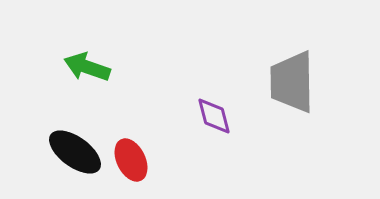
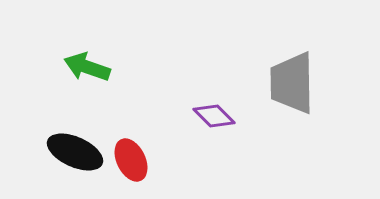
gray trapezoid: moved 1 px down
purple diamond: rotated 30 degrees counterclockwise
black ellipse: rotated 12 degrees counterclockwise
